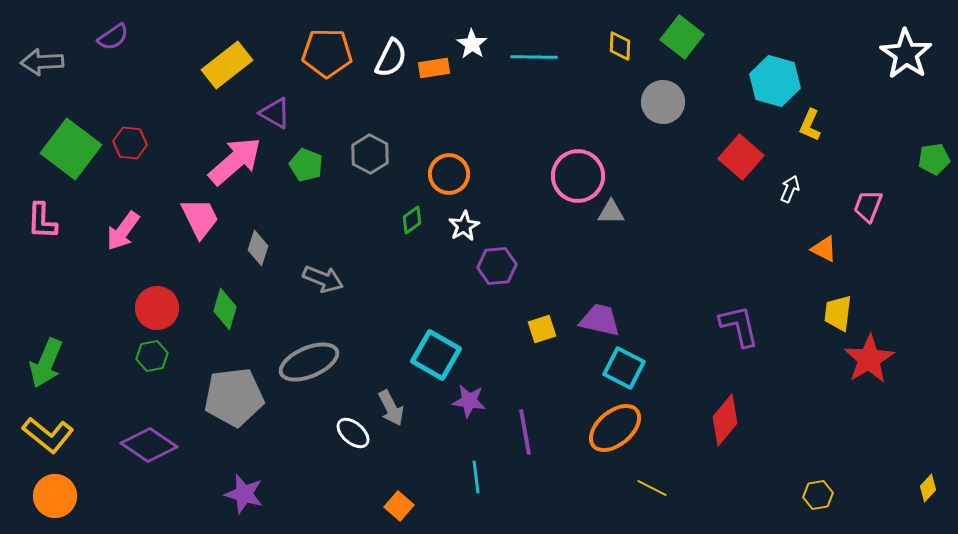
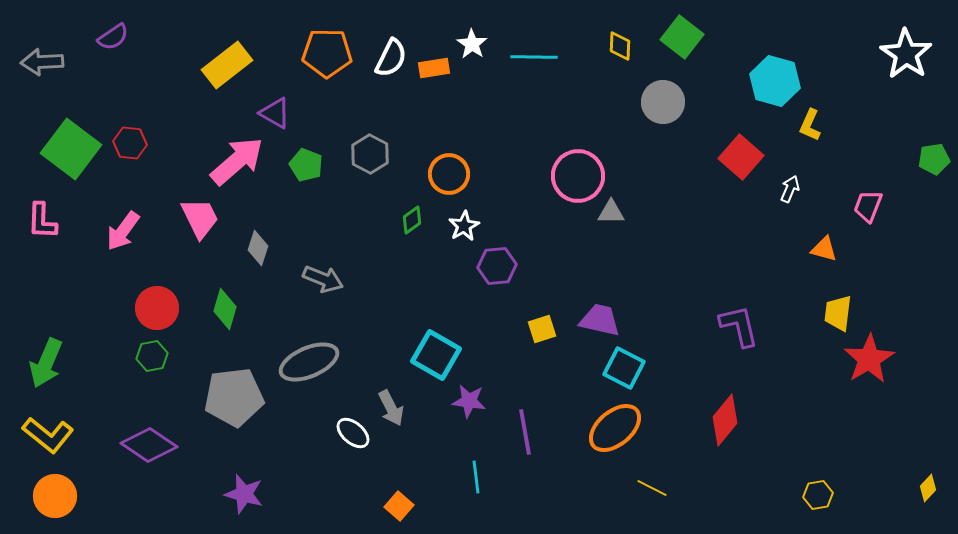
pink arrow at (235, 161): moved 2 px right
orange triangle at (824, 249): rotated 12 degrees counterclockwise
